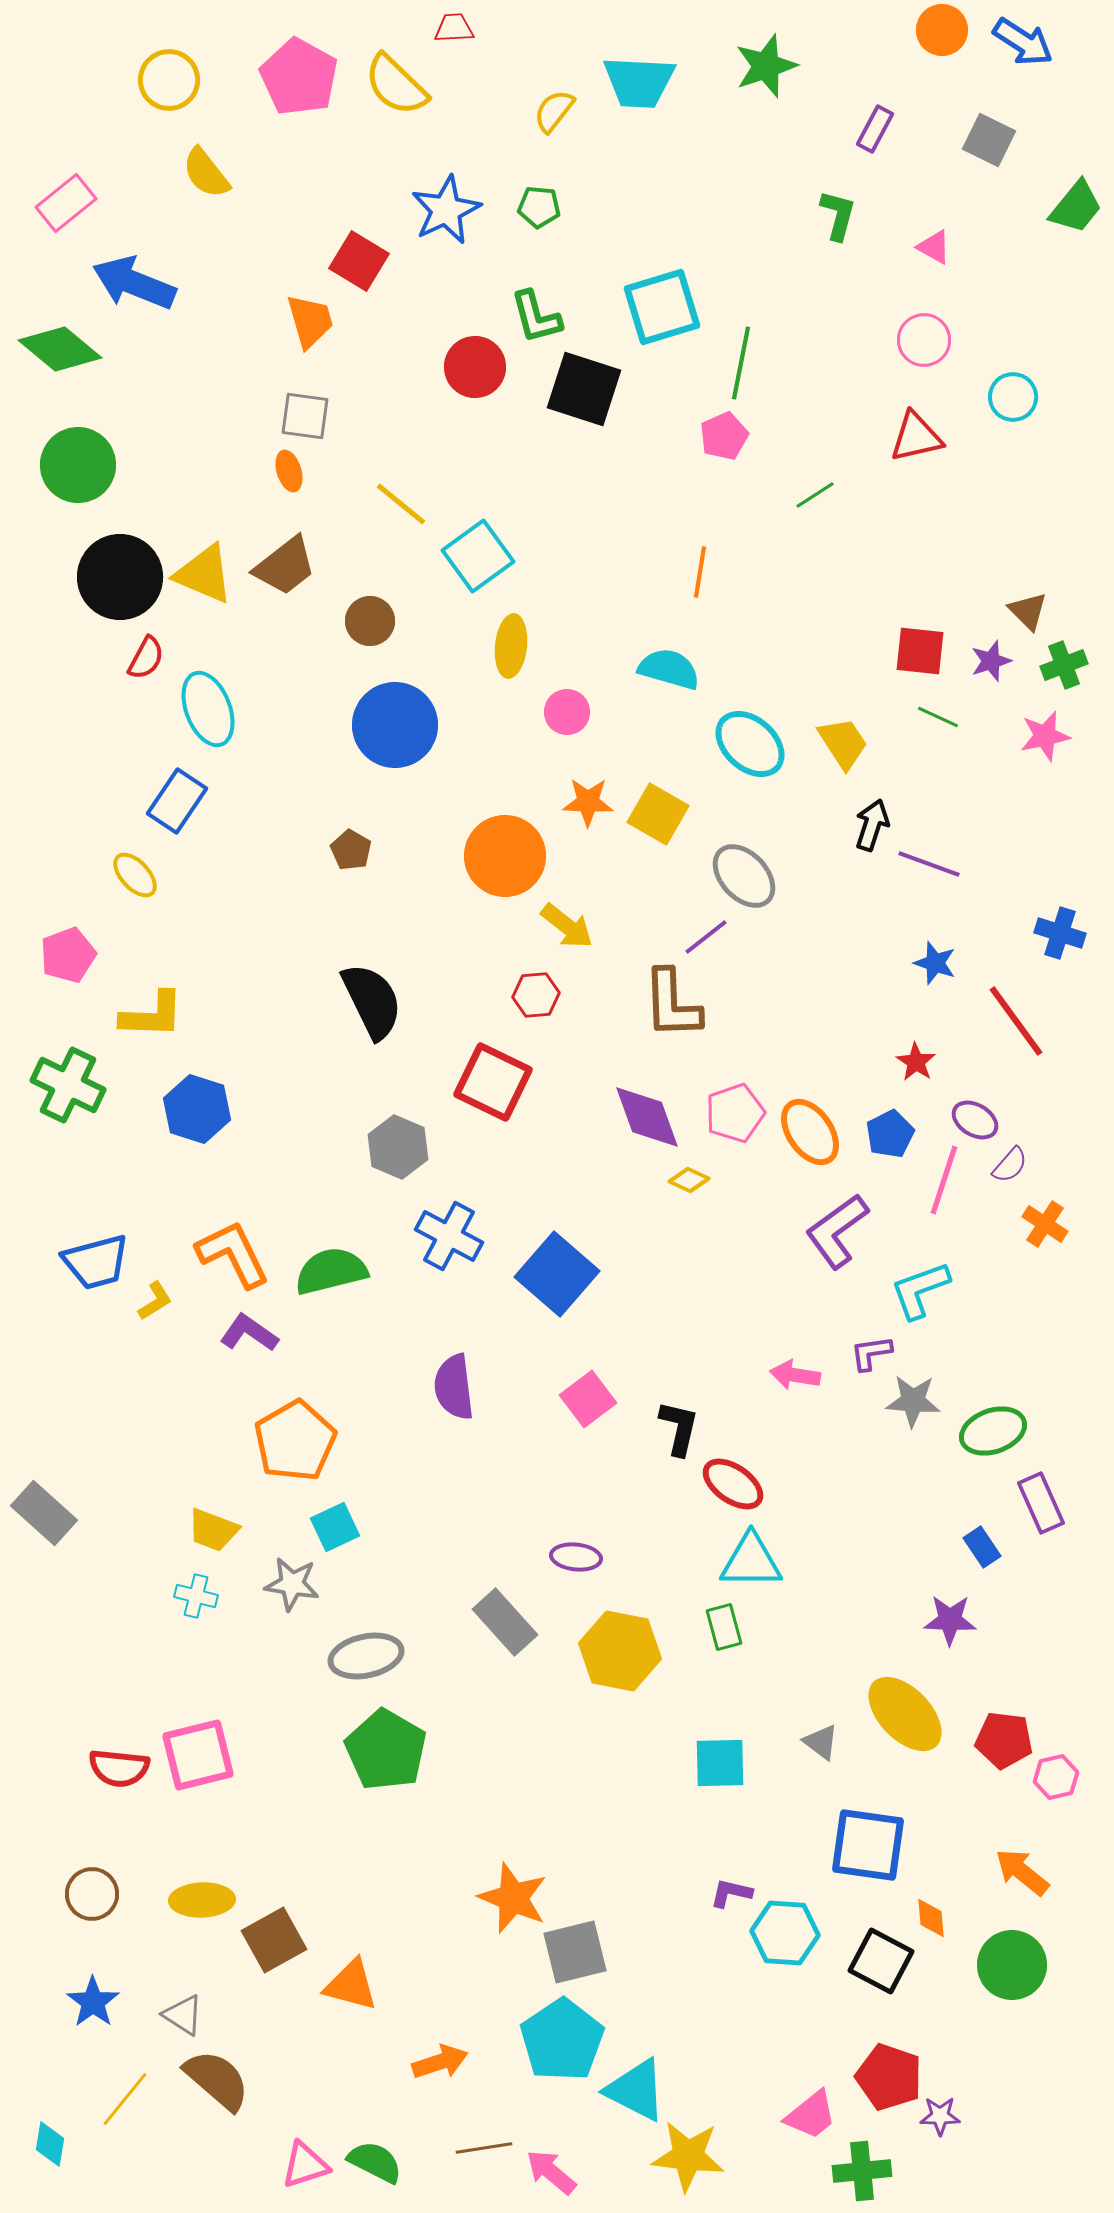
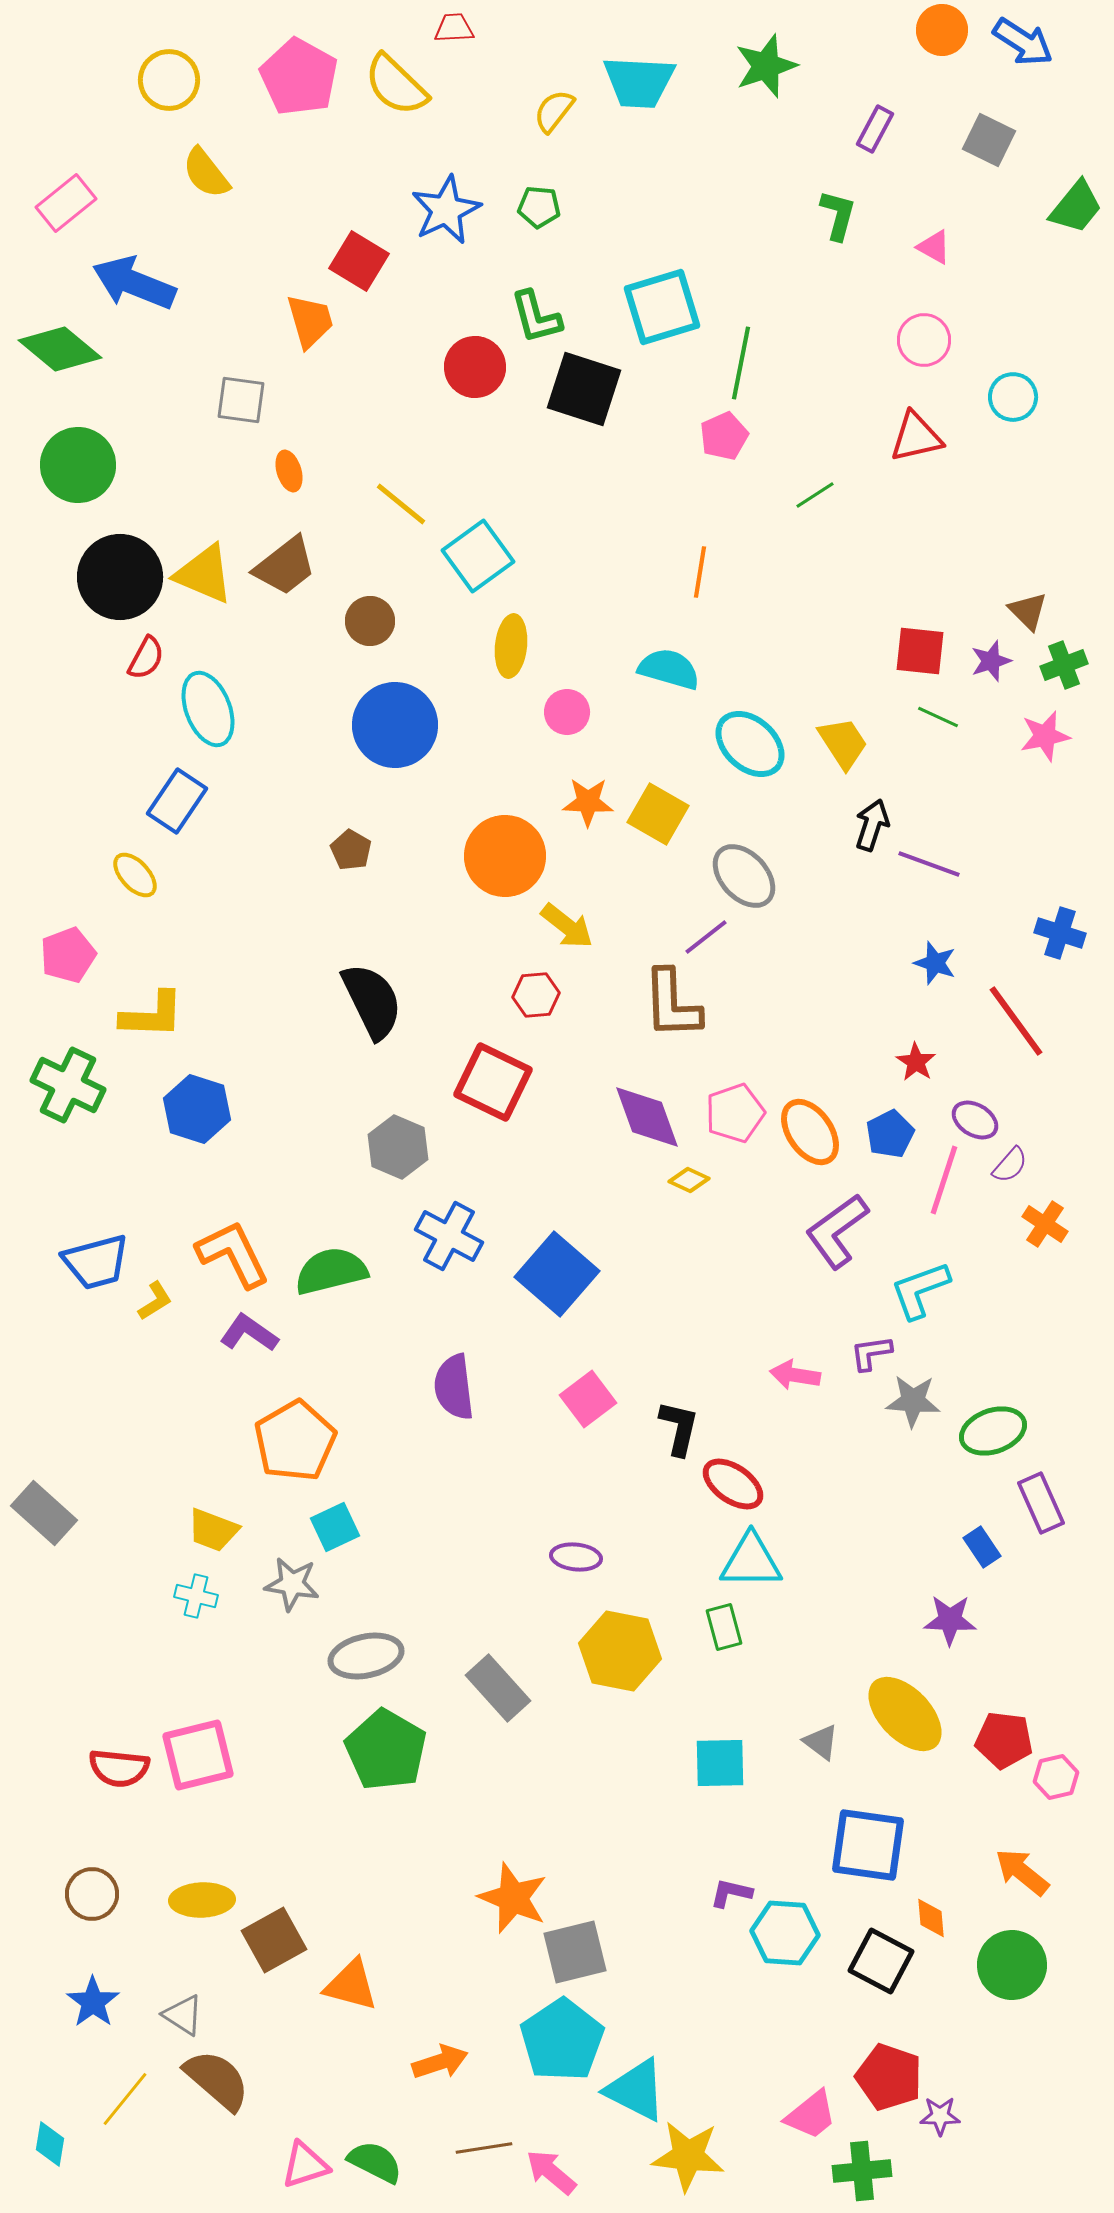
gray square at (305, 416): moved 64 px left, 16 px up
gray rectangle at (505, 1622): moved 7 px left, 66 px down
